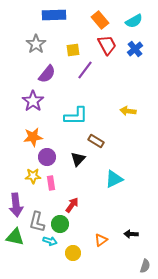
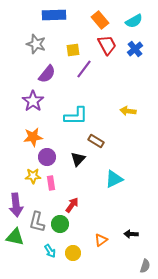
gray star: rotated 18 degrees counterclockwise
purple line: moved 1 px left, 1 px up
cyan arrow: moved 10 px down; rotated 40 degrees clockwise
